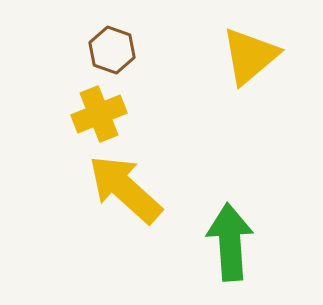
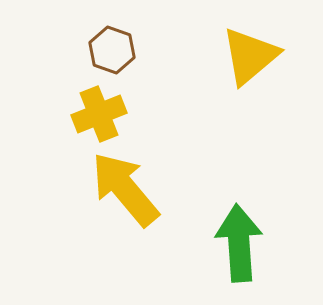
yellow arrow: rotated 8 degrees clockwise
green arrow: moved 9 px right, 1 px down
